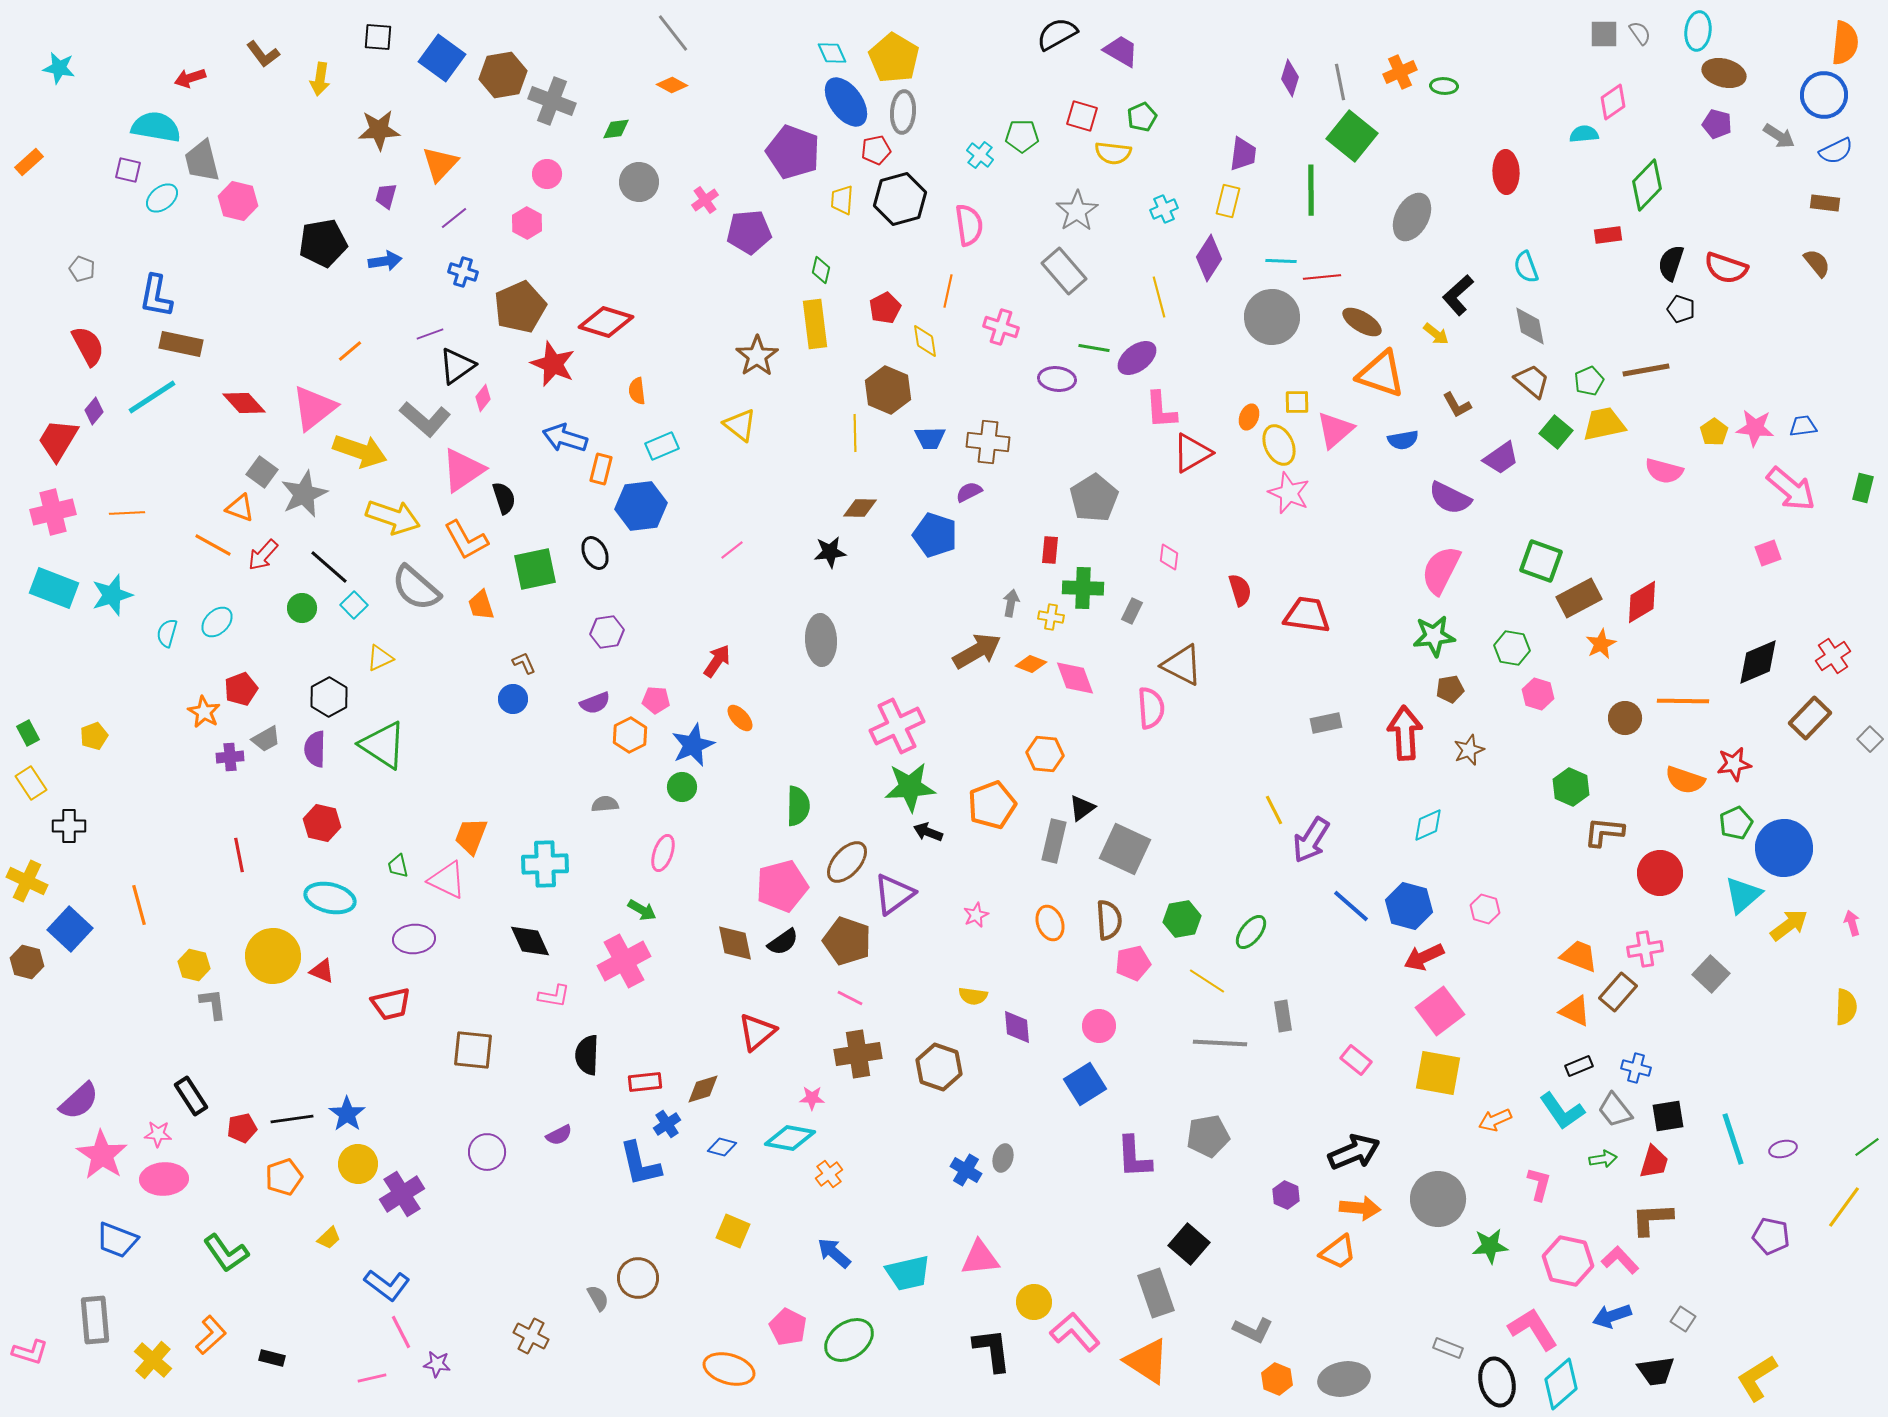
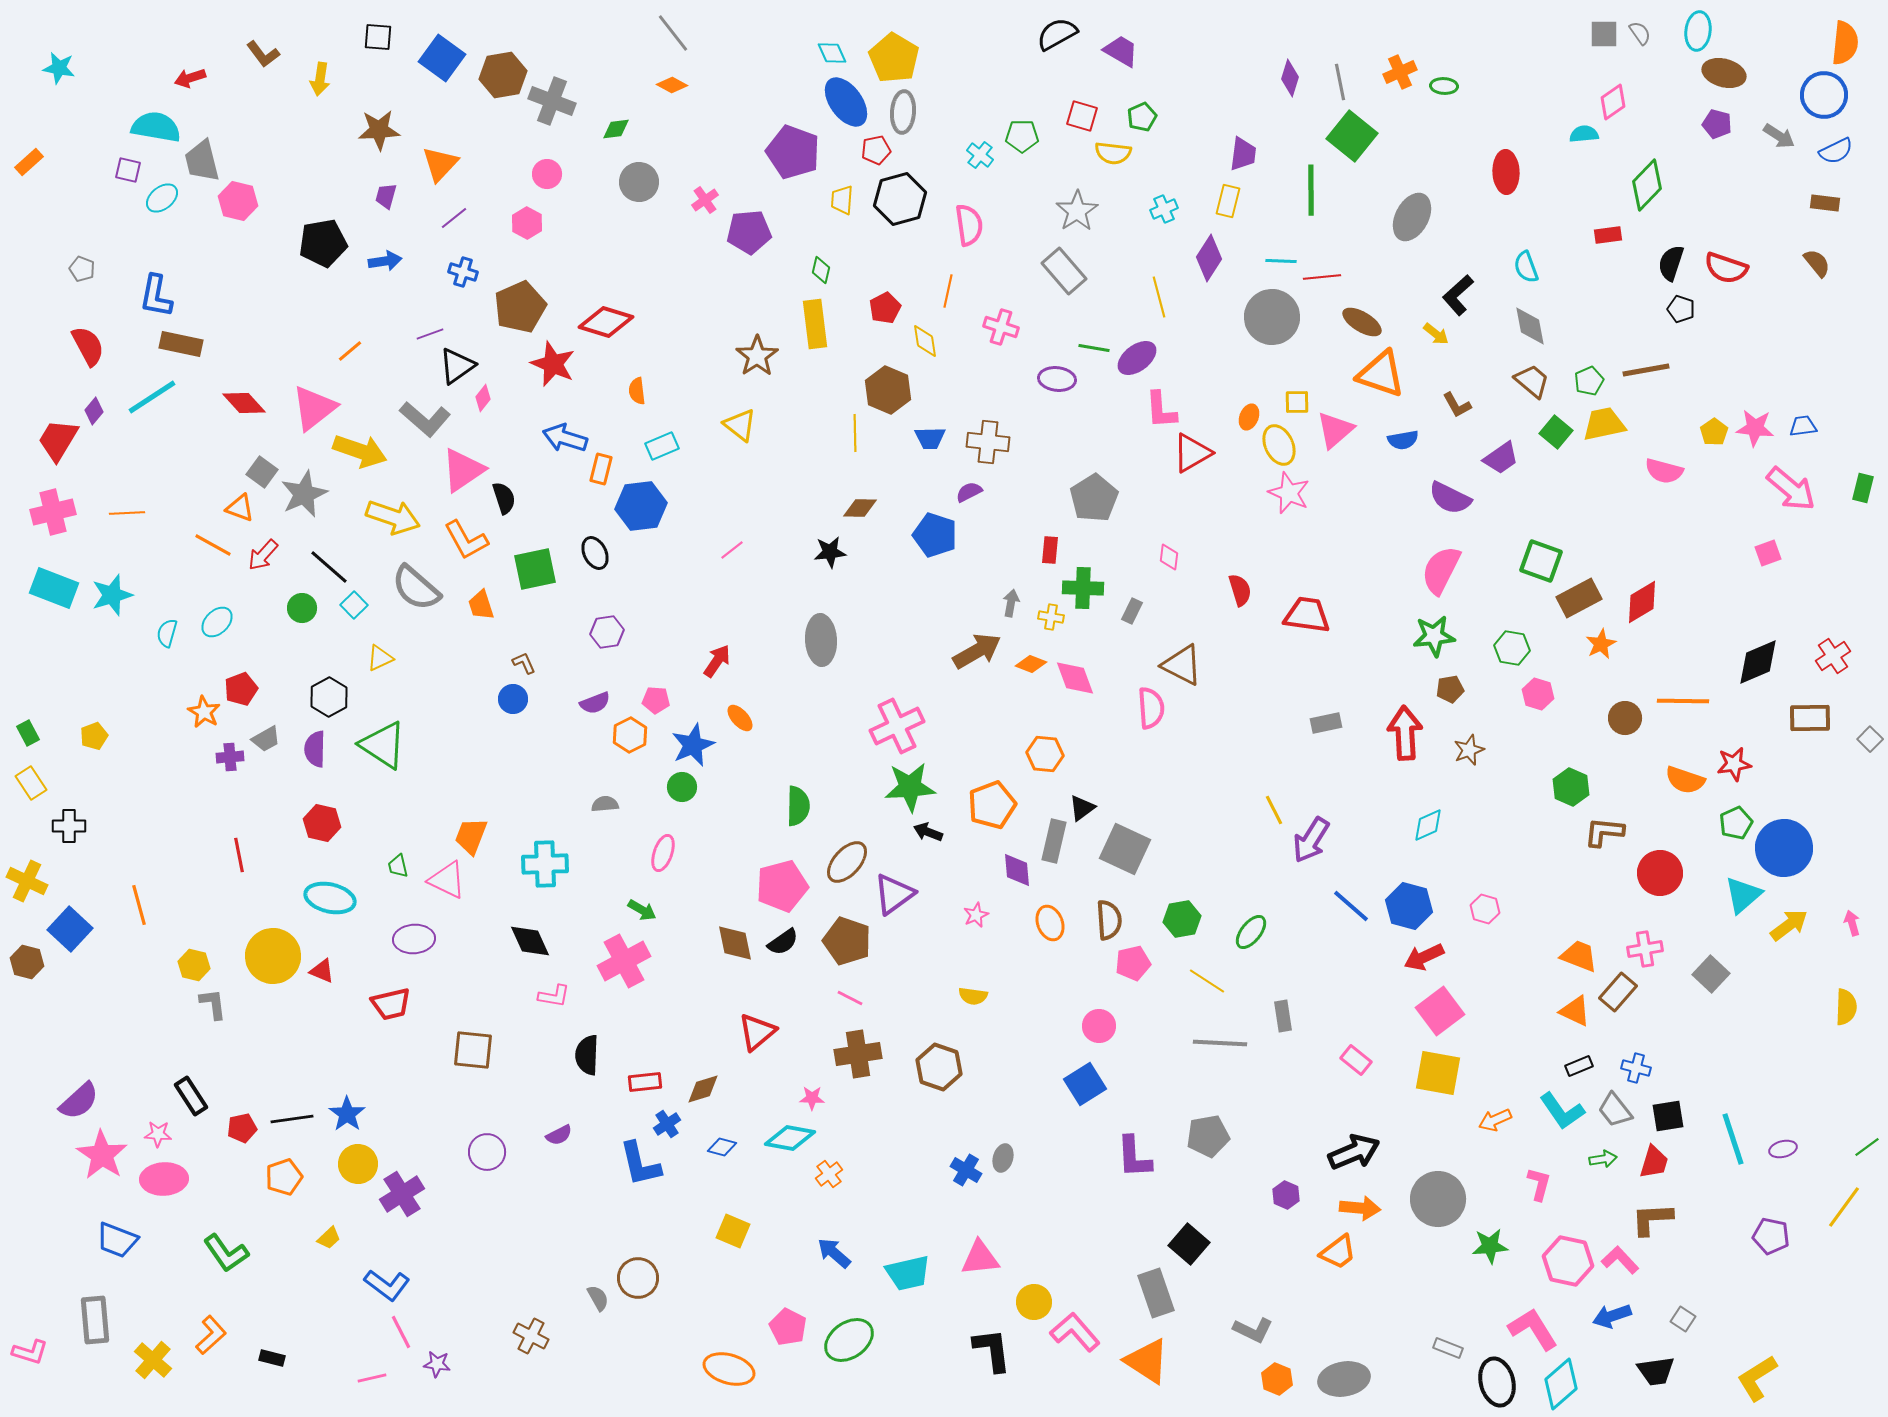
brown rectangle at (1810, 718): rotated 45 degrees clockwise
purple diamond at (1017, 1027): moved 157 px up
